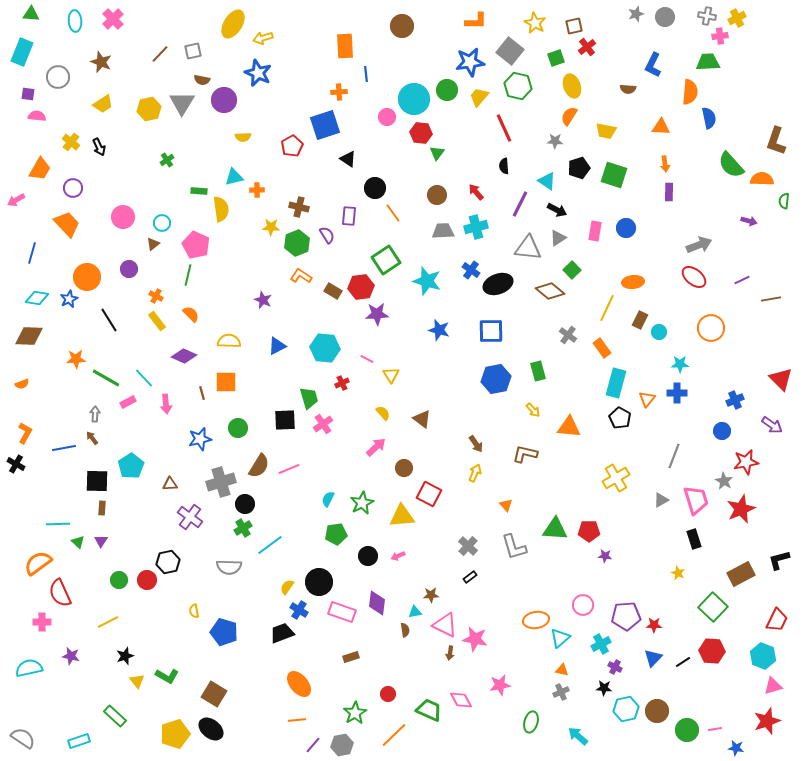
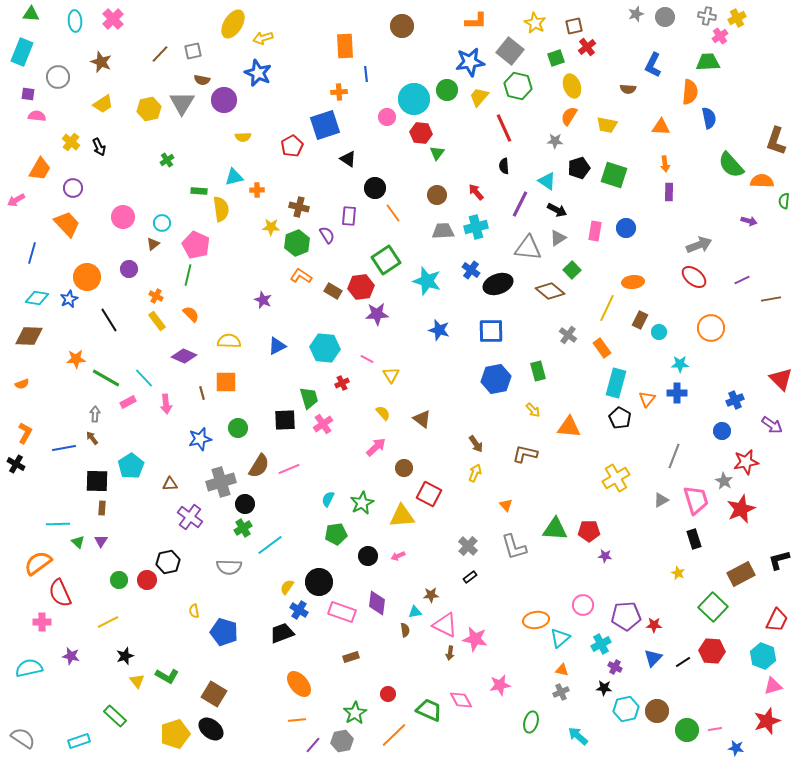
pink cross at (720, 36): rotated 28 degrees counterclockwise
yellow trapezoid at (606, 131): moved 1 px right, 6 px up
orange semicircle at (762, 179): moved 2 px down
gray hexagon at (342, 745): moved 4 px up
